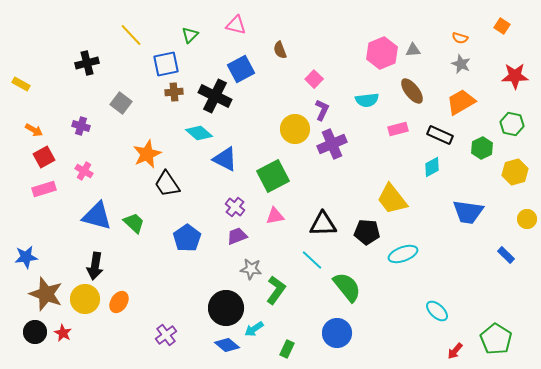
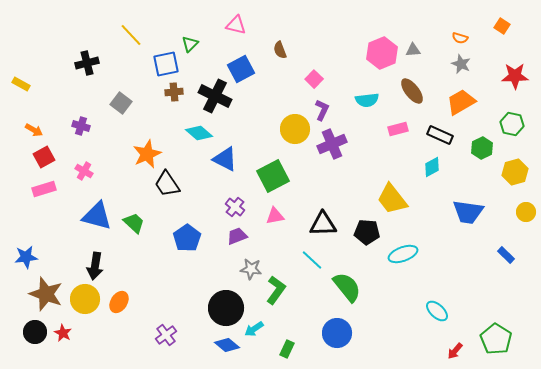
green triangle at (190, 35): moved 9 px down
yellow circle at (527, 219): moved 1 px left, 7 px up
